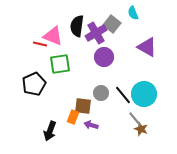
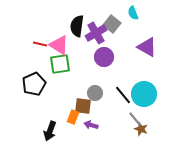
pink triangle: moved 6 px right, 9 px down; rotated 10 degrees clockwise
gray circle: moved 6 px left
